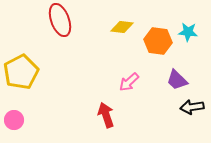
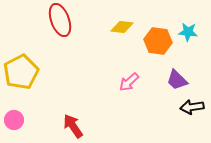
red arrow: moved 33 px left, 11 px down; rotated 15 degrees counterclockwise
